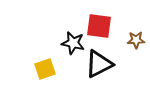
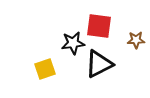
black star: rotated 20 degrees counterclockwise
